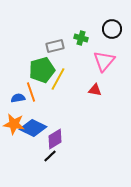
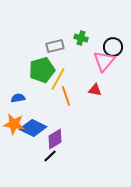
black circle: moved 1 px right, 18 px down
orange line: moved 35 px right, 4 px down
